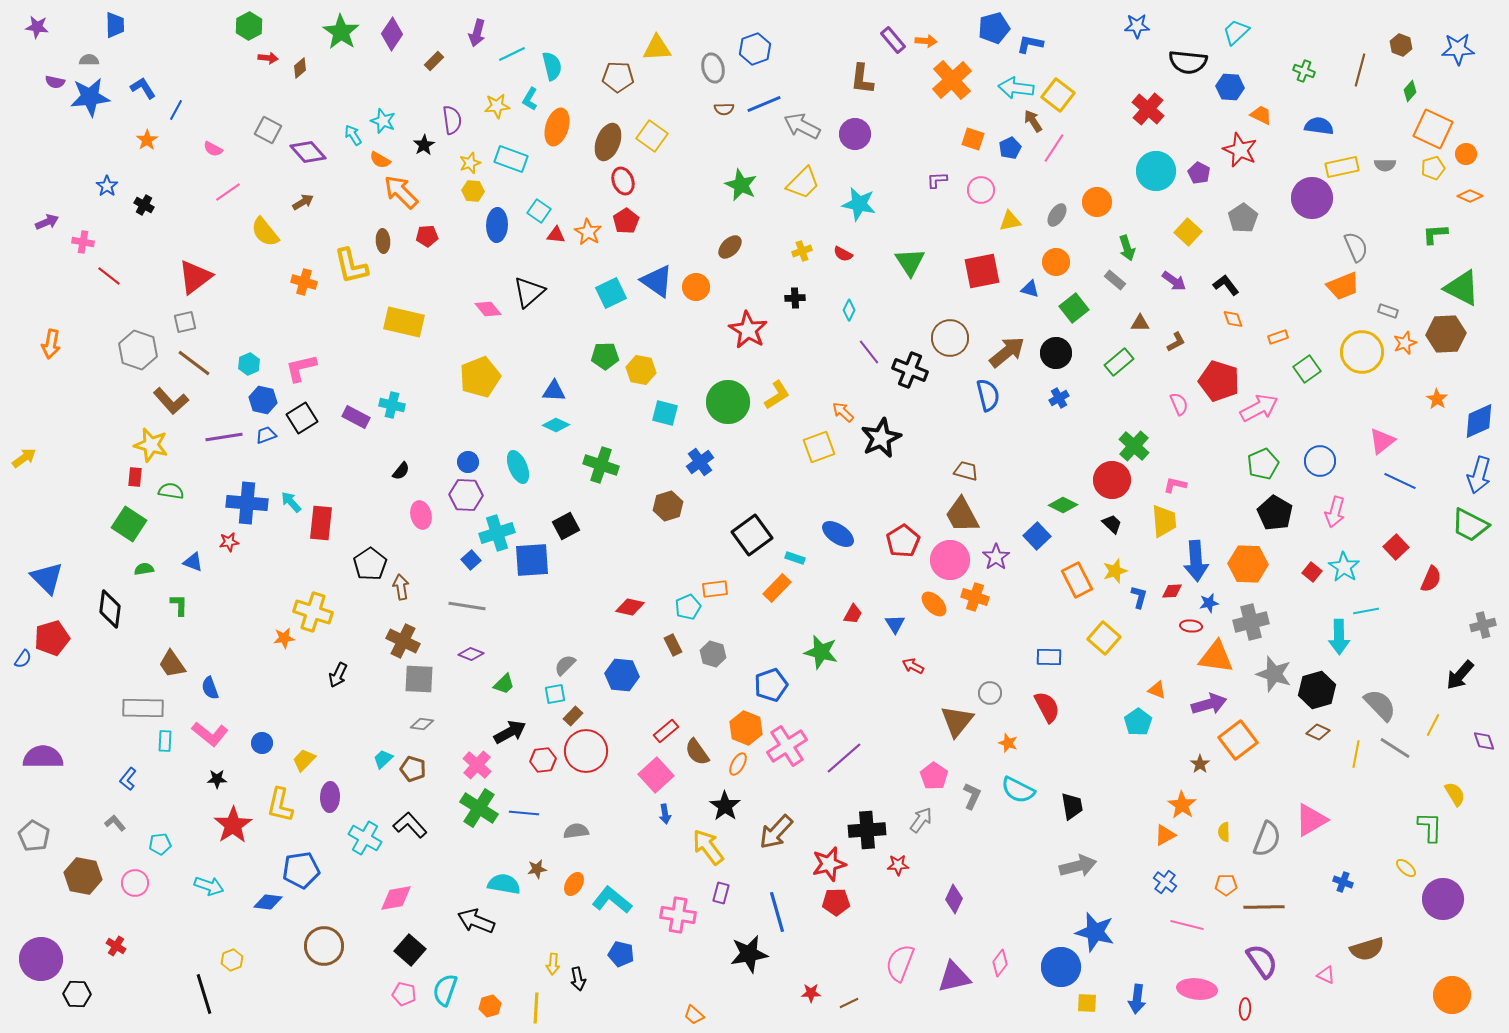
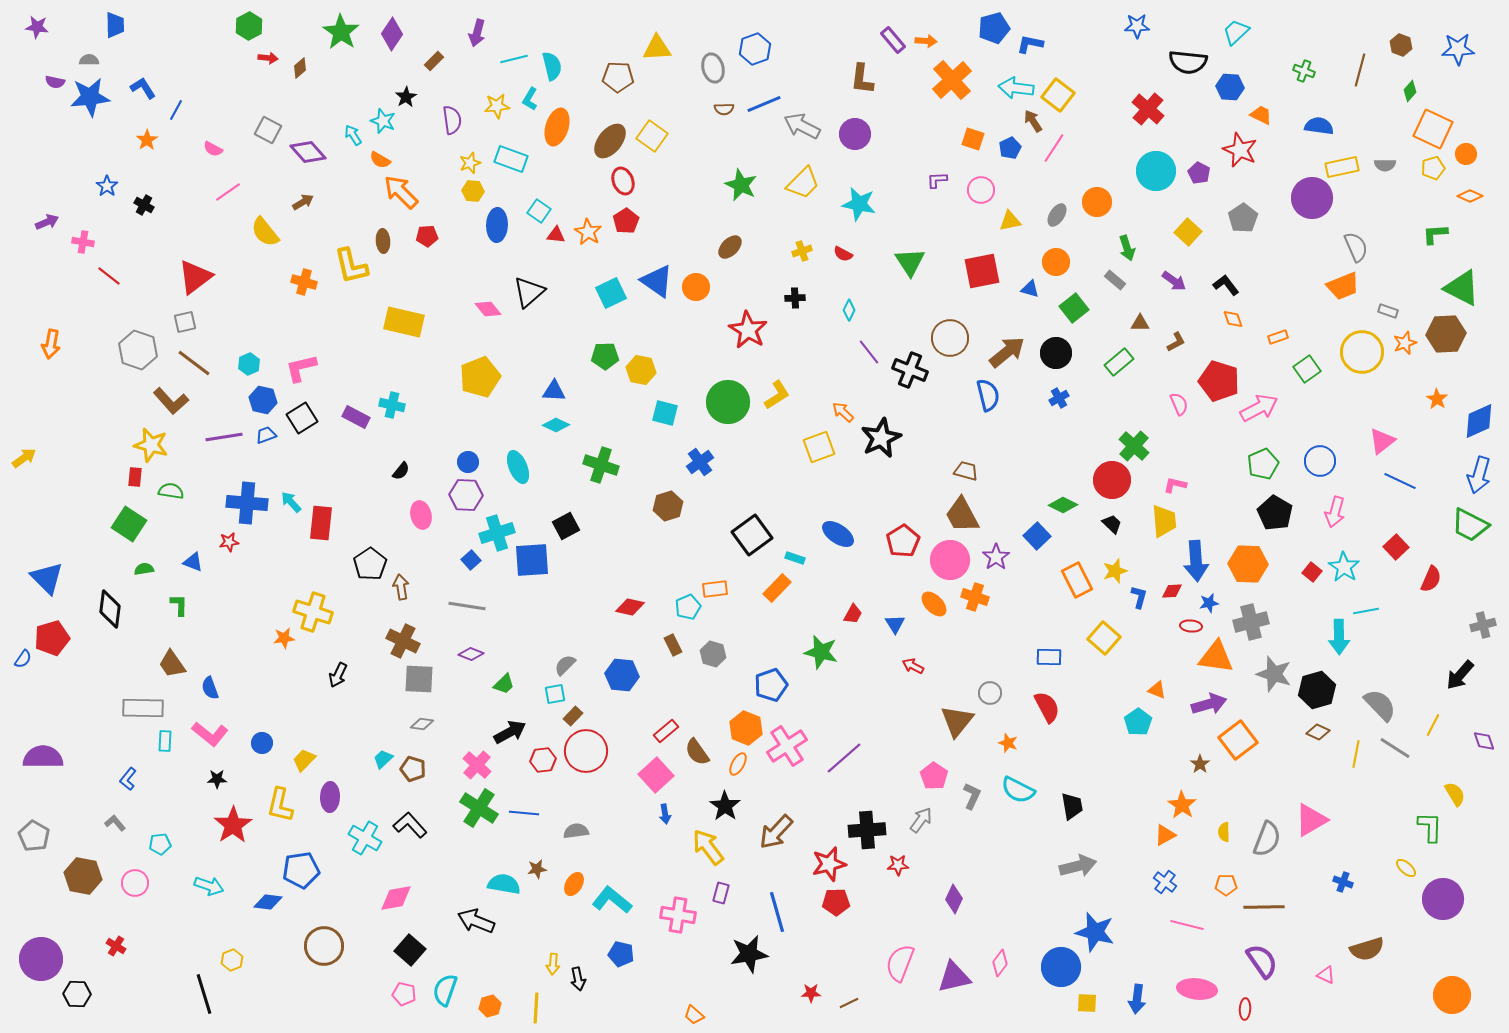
cyan line at (512, 54): moved 2 px right, 5 px down; rotated 12 degrees clockwise
brown ellipse at (608, 142): moved 2 px right, 1 px up; rotated 18 degrees clockwise
black star at (424, 145): moved 18 px left, 48 px up
